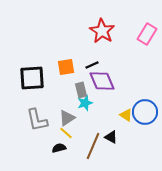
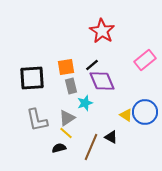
pink rectangle: moved 2 px left, 26 px down; rotated 20 degrees clockwise
black line: rotated 16 degrees counterclockwise
gray rectangle: moved 10 px left, 4 px up
brown line: moved 2 px left, 1 px down
